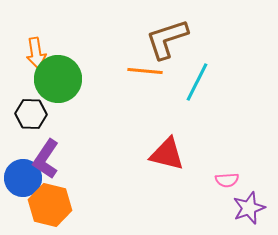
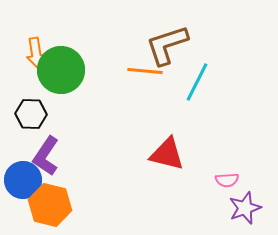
brown L-shape: moved 6 px down
green circle: moved 3 px right, 9 px up
purple L-shape: moved 3 px up
blue circle: moved 2 px down
purple star: moved 4 px left
